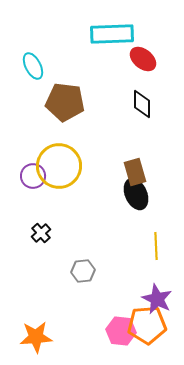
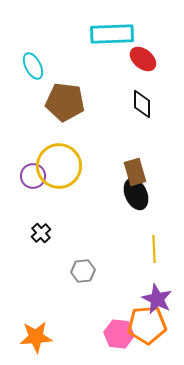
yellow line: moved 2 px left, 3 px down
pink hexagon: moved 2 px left, 3 px down
